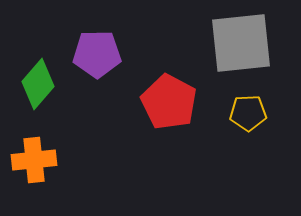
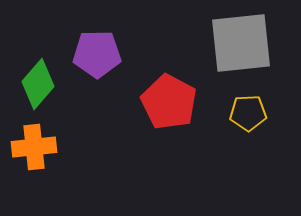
orange cross: moved 13 px up
